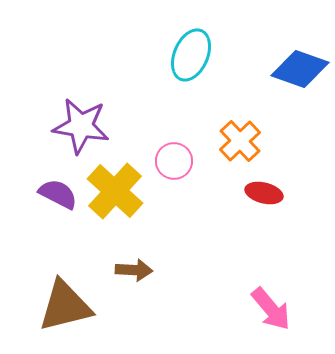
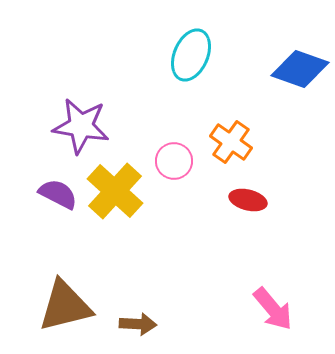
orange cross: moved 9 px left, 1 px down; rotated 12 degrees counterclockwise
red ellipse: moved 16 px left, 7 px down
brown arrow: moved 4 px right, 54 px down
pink arrow: moved 2 px right
